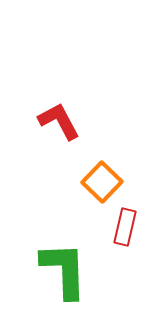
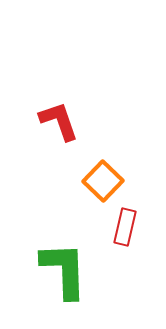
red L-shape: rotated 9 degrees clockwise
orange square: moved 1 px right, 1 px up
